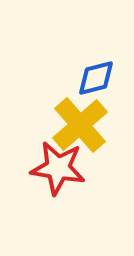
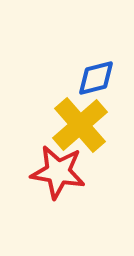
red star: moved 4 px down
